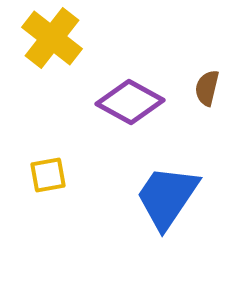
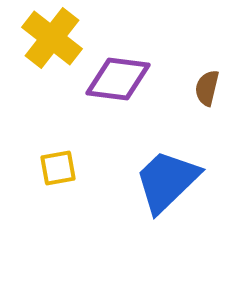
purple diamond: moved 12 px left, 23 px up; rotated 22 degrees counterclockwise
yellow square: moved 10 px right, 7 px up
blue trapezoid: moved 16 px up; rotated 12 degrees clockwise
